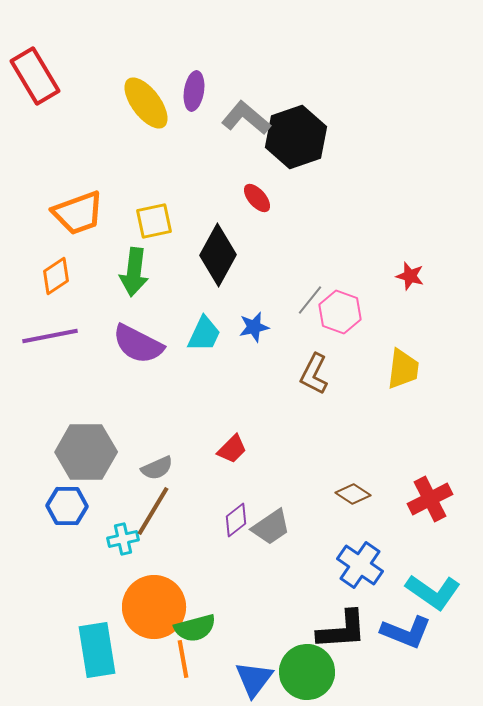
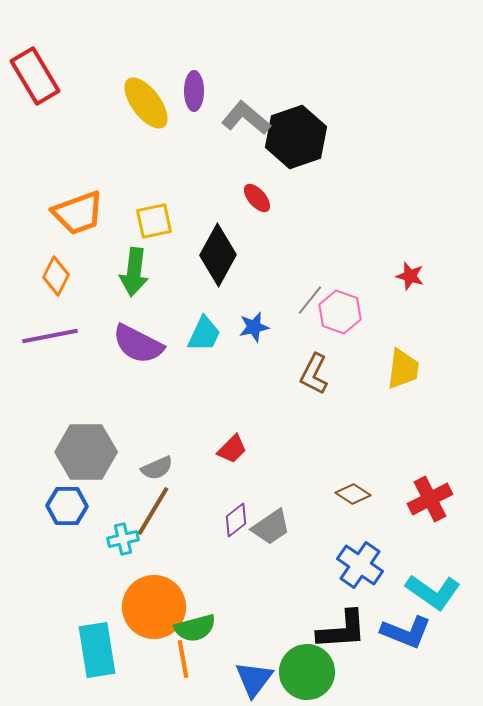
purple ellipse: rotated 9 degrees counterclockwise
orange diamond: rotated 30 degrees counterclockwise
